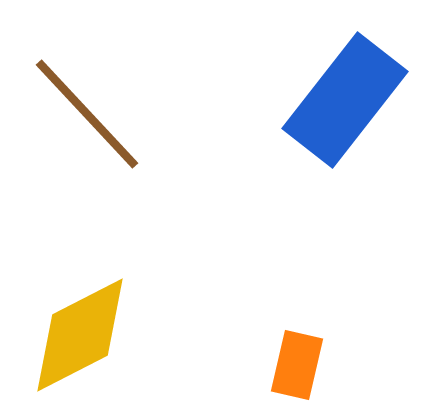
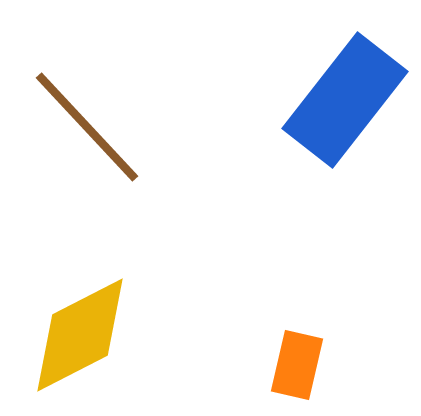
brown line: moved 13 px down
